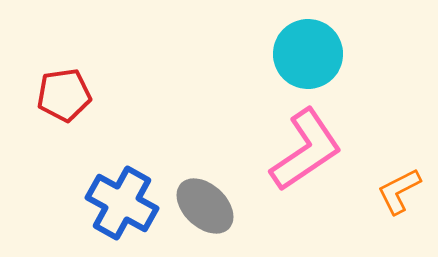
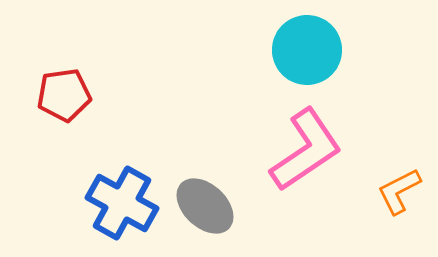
cyan circle: moved 1 px left, 4 px up
